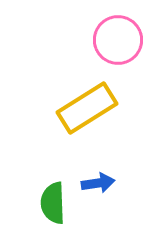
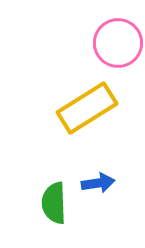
pink circle: moved 3 px down
green semicircle: moved 1 px right
